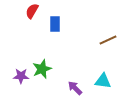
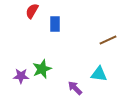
cyan triangle: moved 4 px left, 7 px up
